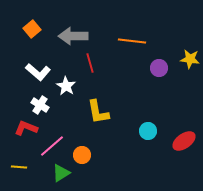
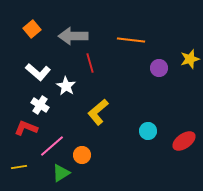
orange line: moved 1 px left, 1 px up
yellow star: rotated 24 degrees counterclockwise
yellow L-shape: rotated 60 degrees clockwise
yellow line: rotated 14 degrees counterclockwise
